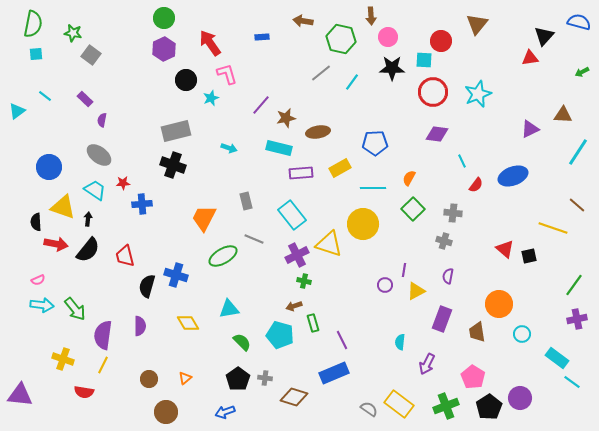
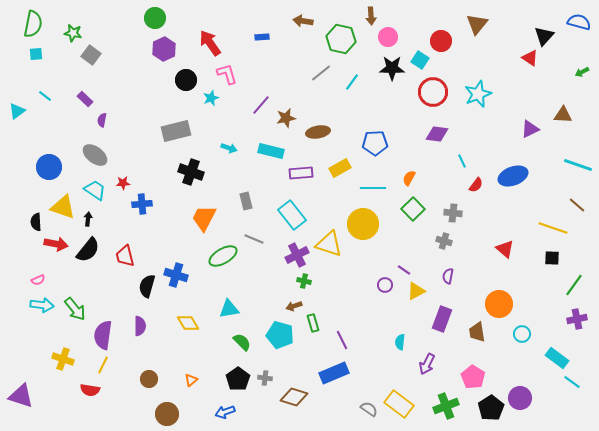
green circle at (164, 18): moved 9 px left
red triangle at (530, 58): rotated 42 degrees clockwise
cyan square at (424, 60): moved 4 px left; rotated 30 degrees clockwise
cyan rectangle at (279, 148): moved 8 px left, 3 px down
cyan line at (578, 152): moved 13 px down; rotated 76 degrees clockwise
gray ellipse at (99, 155): moved 4 px left
black cross at (173, 165): moved 18 px right, 7 px down
black square at (529, 256): moved 23 px right, 2 px down; rotated 14 degrees clockwise
purple line at (404, 270): rotated 64 degrees counterclockwise
orange triangle at (185, 378): moved 6 px right, 2 px down
red semicircle at (84, 392): moved 6 px right, 2 px up
purple triangle at (20, 395): moved 1 px right, 1 px down; rotated 12 degrees clockwise
black pentagon at (489, 407): moved 2 px right, 1 px down
brown circle at (166, 412): moved 1 px right, 2 px down
